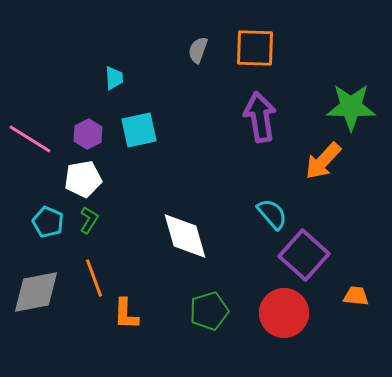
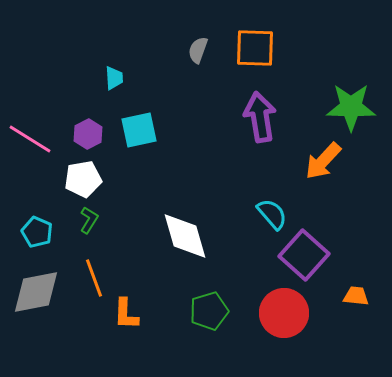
cyan pentagon: moved 11 px left, 10 px down
